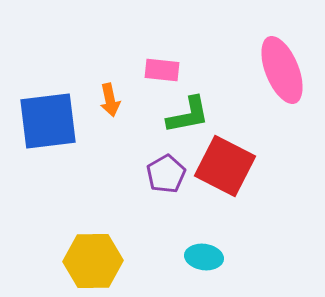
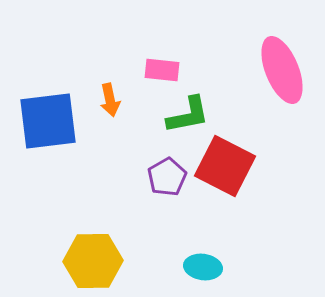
purple pentagon: moved 1 px right, 3 px down
cyan ellipse: moved 1 px left, 10 px down
